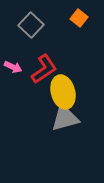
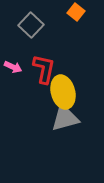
orange square: moved 3 px left, 6 px up
red L-shape: rotated 44 degrees counterclockwise
